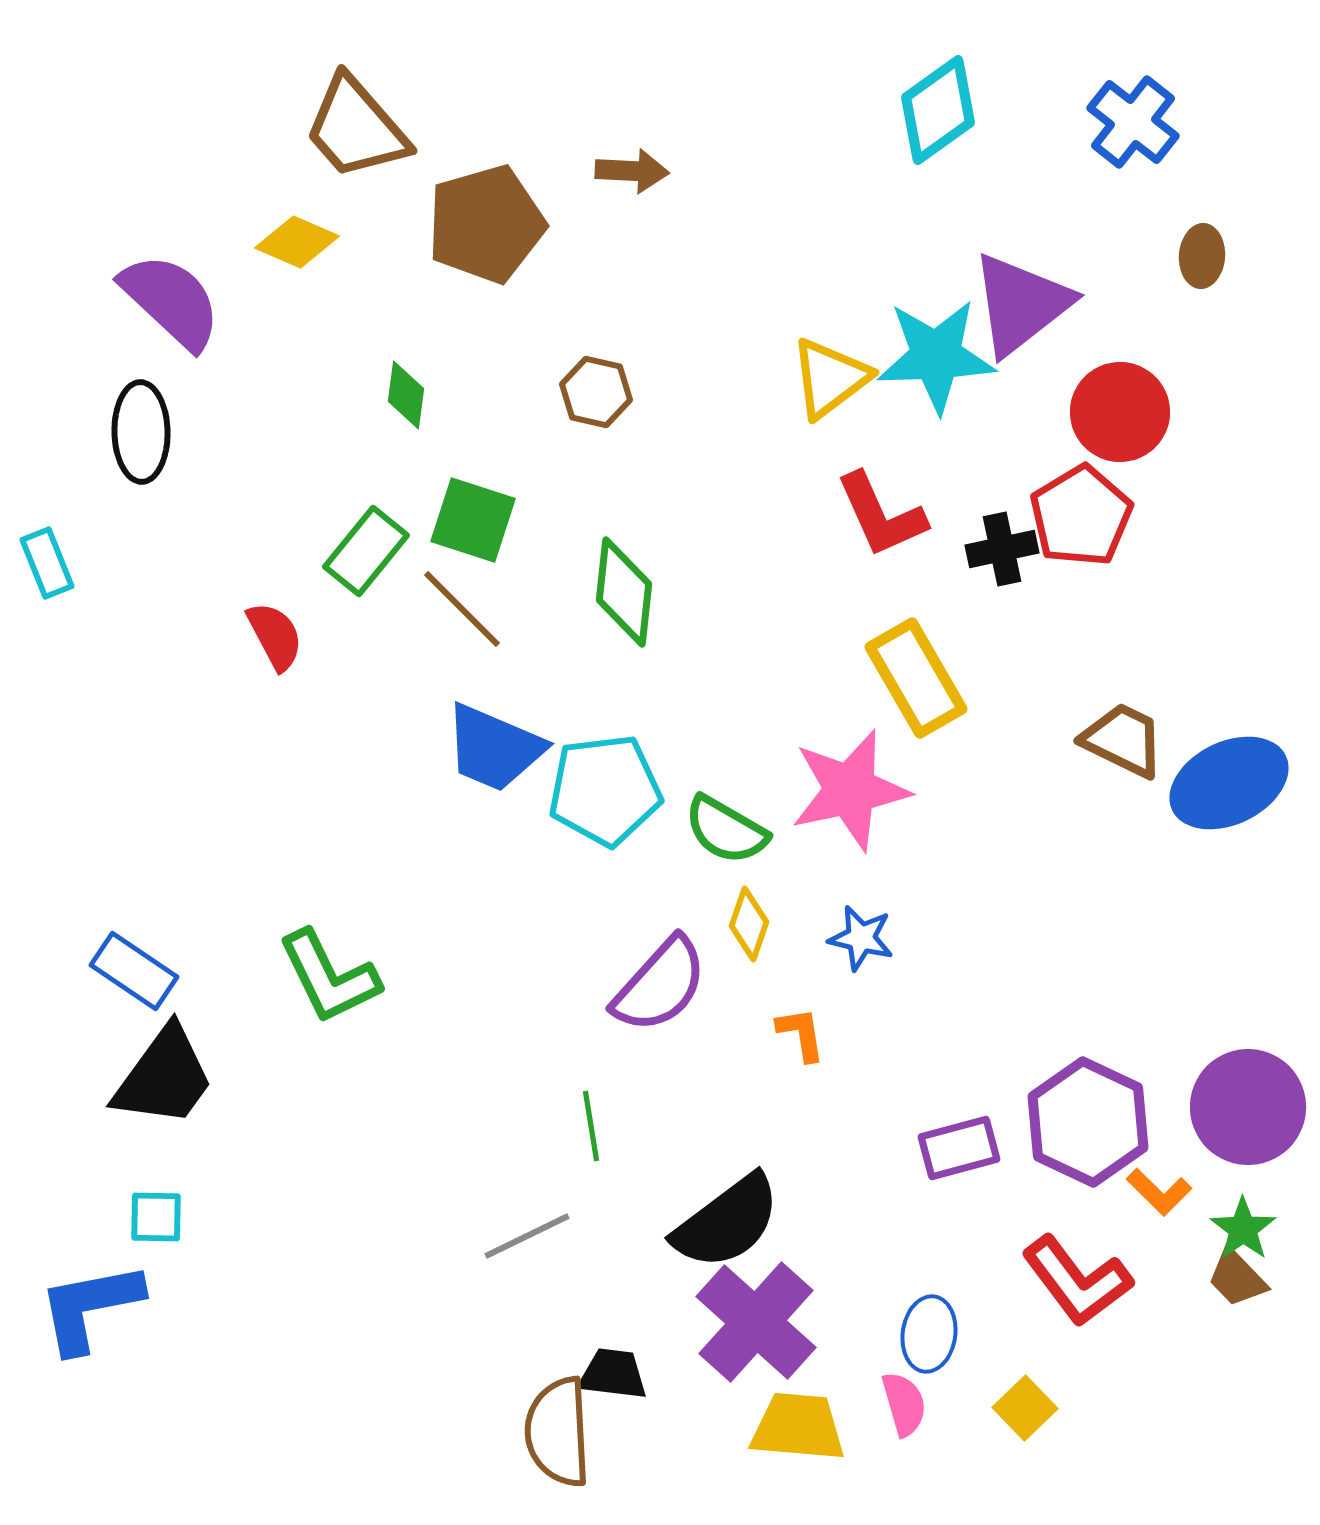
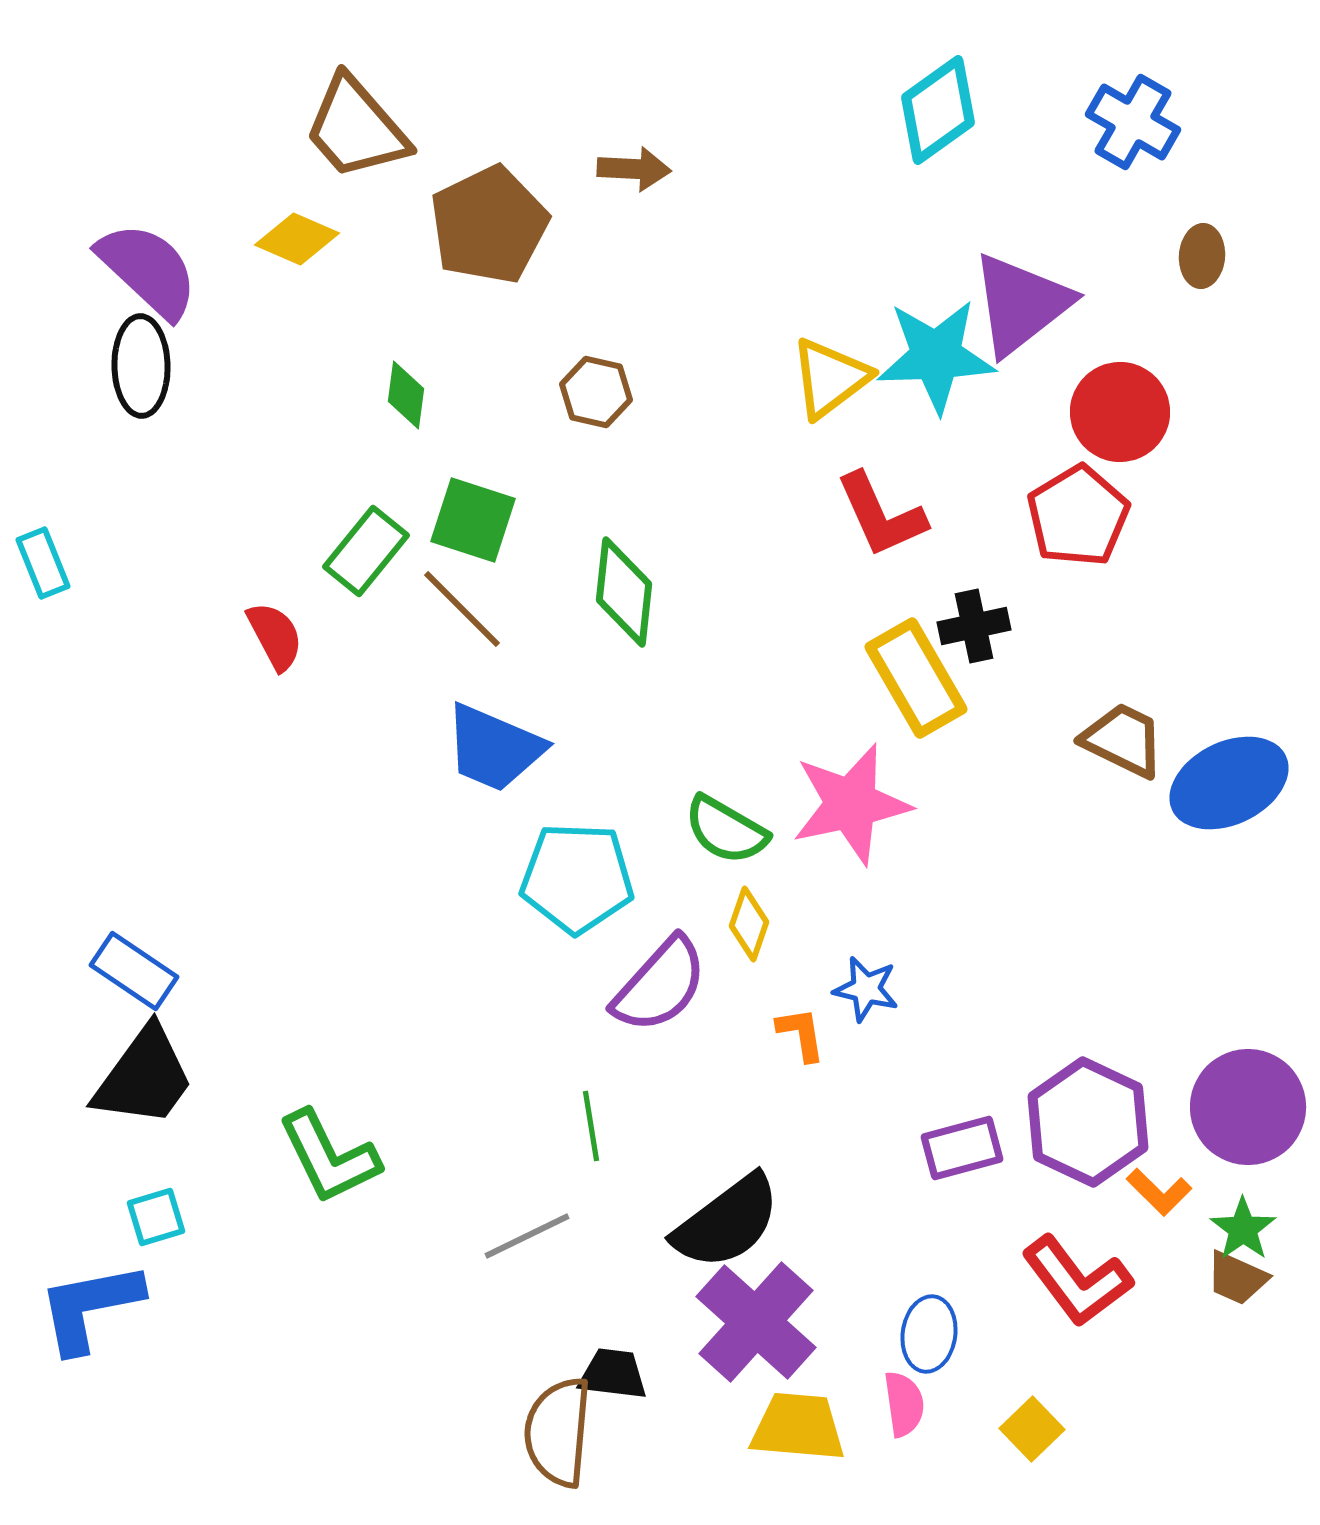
blue cross at (1133, 122): rotated 8 degrees counterclockwise
brown arrow at (632, 171): moved 2 px right, 2 px up
brown pentagon at (486, 224): moved 3 px right, 1 px down; rotated 10 degrees counterclockwise
yellow diamond at (297, 242): moved 3 px up
purple semicircle at (171, 301): moved 23 px left, 31 px up
black ellipse at (141, 432): moved 66 px up
red pentagon at (1081, 516): moved 3 px left
black cross at (1002, 549): moved 28 px left, 77 px down
cyan rectangle at (47, 563): moved 4 px left
cyan pentagon at (605, 790): moved 28 px left, 88 px down; rotated 9 degrees clockwise
pink star at (850, 790): moved 1 px right, 14 px down
blue star at (861, 938): moved 5 px right, 51 px down
green L-shape at (329, 977): moved 180 px down
black trapezoid at (164, 1077): moved 20 px left
purple rectangle at (959, 1148): moved 3 px right
cyan square at (156, 1217): rotated 18 degrees counterclockwise
brown trapezoid at (1237, 1278): rotated 22 degrees counterclockwise
pink semicircle at (904, 1404): rotated 8 degrees clockwise
yellow square at (1025, 1408): moved 7 px right, 21 px down
brown semicircle at (558, 1432): rotated 8 degrees clockwise
